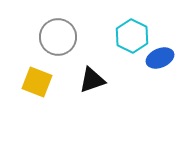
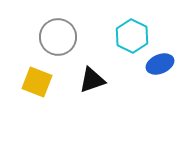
blue ellipse: moved 6 px down
